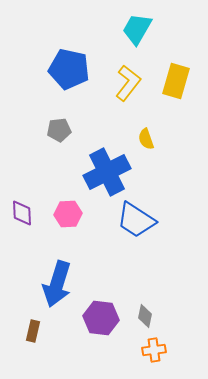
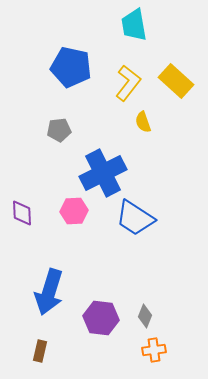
cyan trapezoid: moved 3 px left, 4 px up; rotated 40 degrees counterclockwise
blue pentagon: moved 2 px right, 2 px up
yellow rectangle: rotated 64 degrees counterclockwise
yellow semicircle: moved 3 px left, 17 px up
blue cross: moved 4 px left, 1 px down
pink hexagon: moved 6 px right, 3 px up
blue trapezoid: moved 1 px left, 2 px up
blue arrow: moved 8 px left, 8 px down
gray diamond: rotated 10 degrees clockwise
brown rectangle: moved 7 px right, 20 px down
